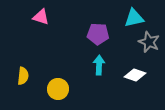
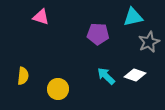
cyan triangle: moved 1 px left, 1 px up
gray star: rotated 25 degrees clockwise
cyan arrow: moved 7 px right, 11 px down; rotated 48 degrees counterclockwise
